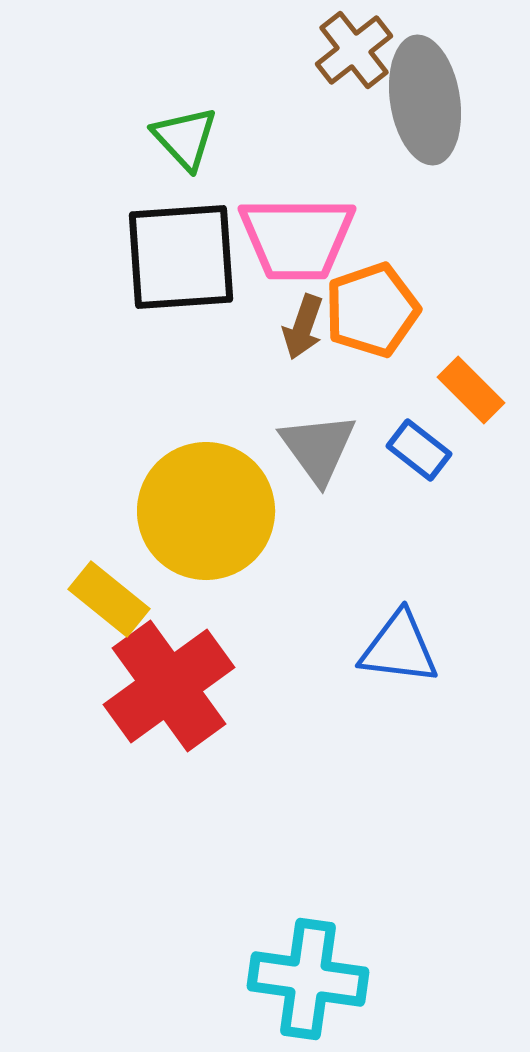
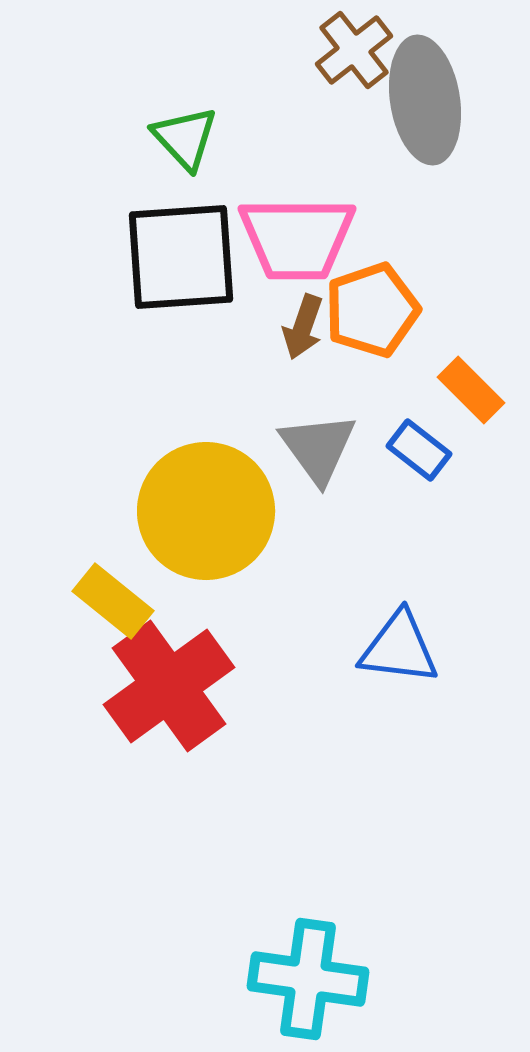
yellow rectangle: moved 4 px right, 2 px down
